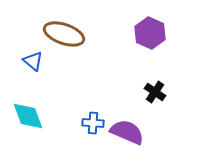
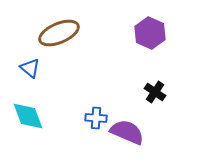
brown ellipse: moved 5 px left, 1 px up; rotated 42 degrees counterclockwise
blue triangle: moved 3 px left, 7 px down
blue cross: moved 3 px right, 5 px up
